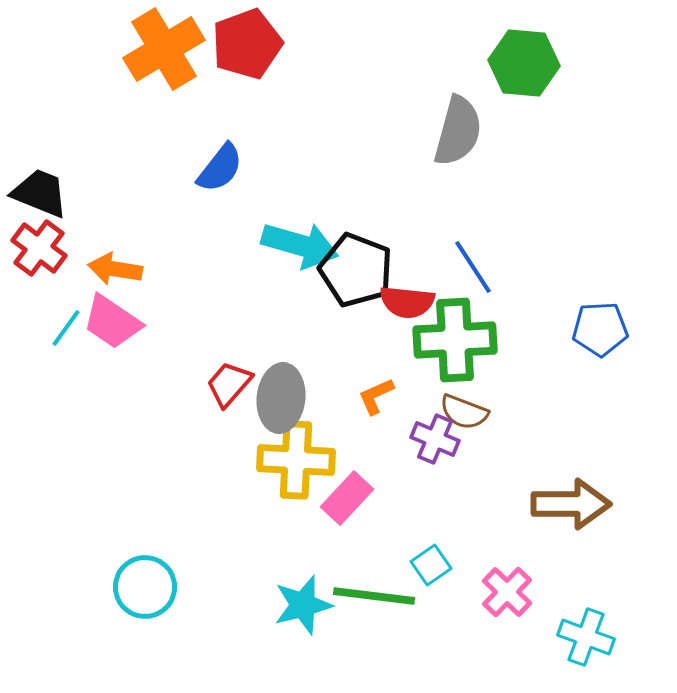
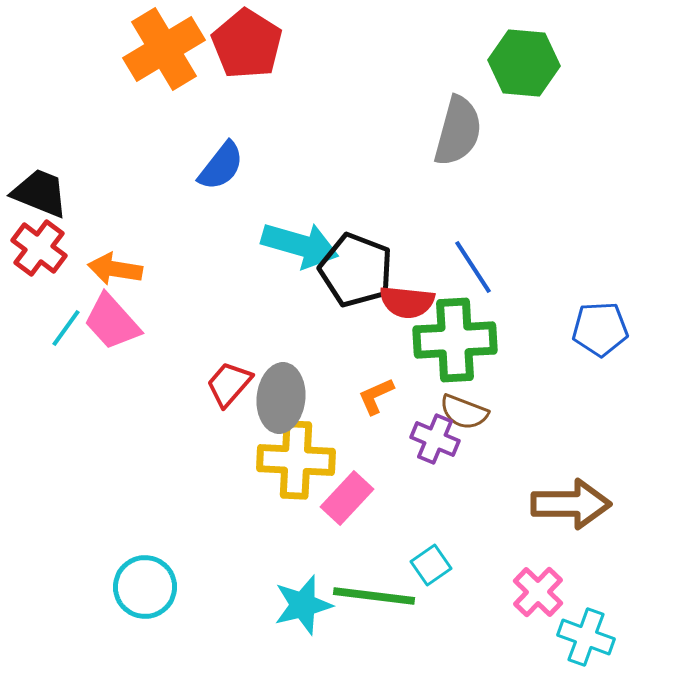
red pentagon: rotated 20 degrees counterclockwise
blue semicircle: moved 1 px right, 2 px up
pink trapezoid: rotated 14 degrees clockwise
pink cross: moved 31 px right
